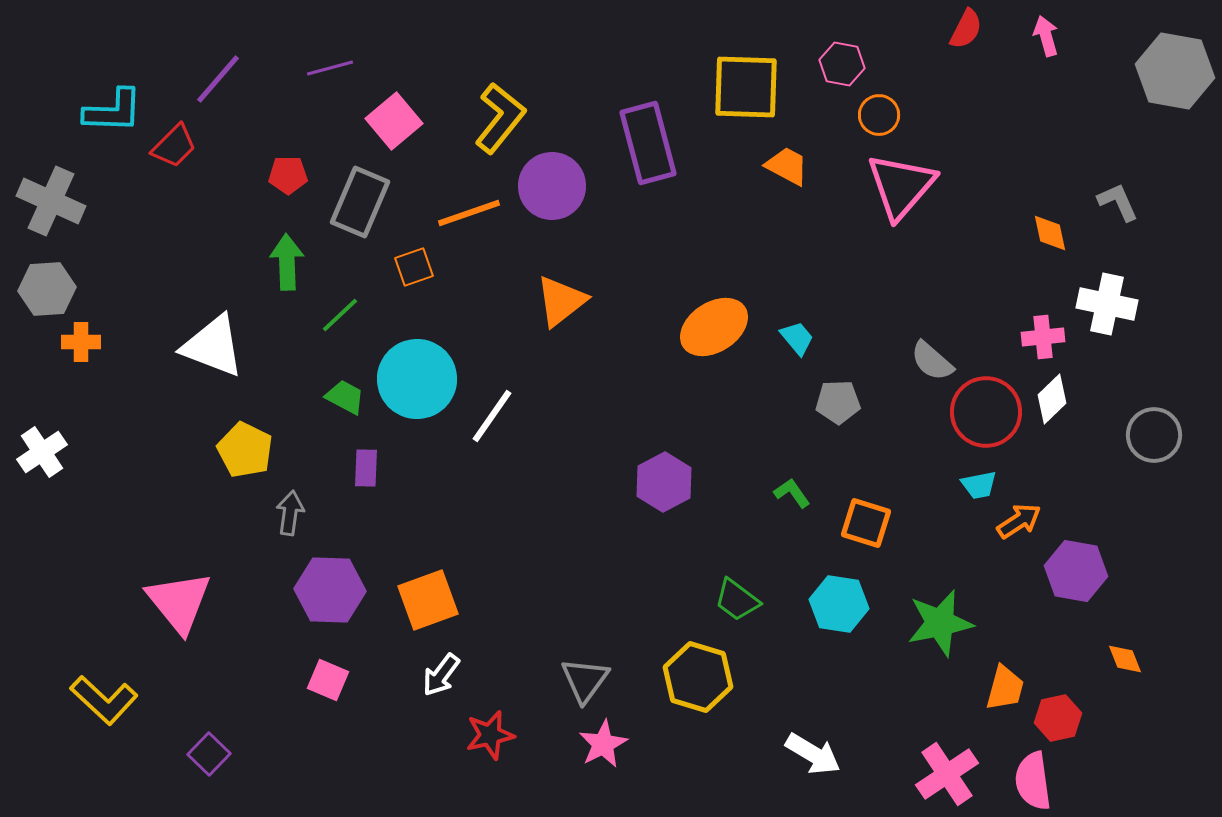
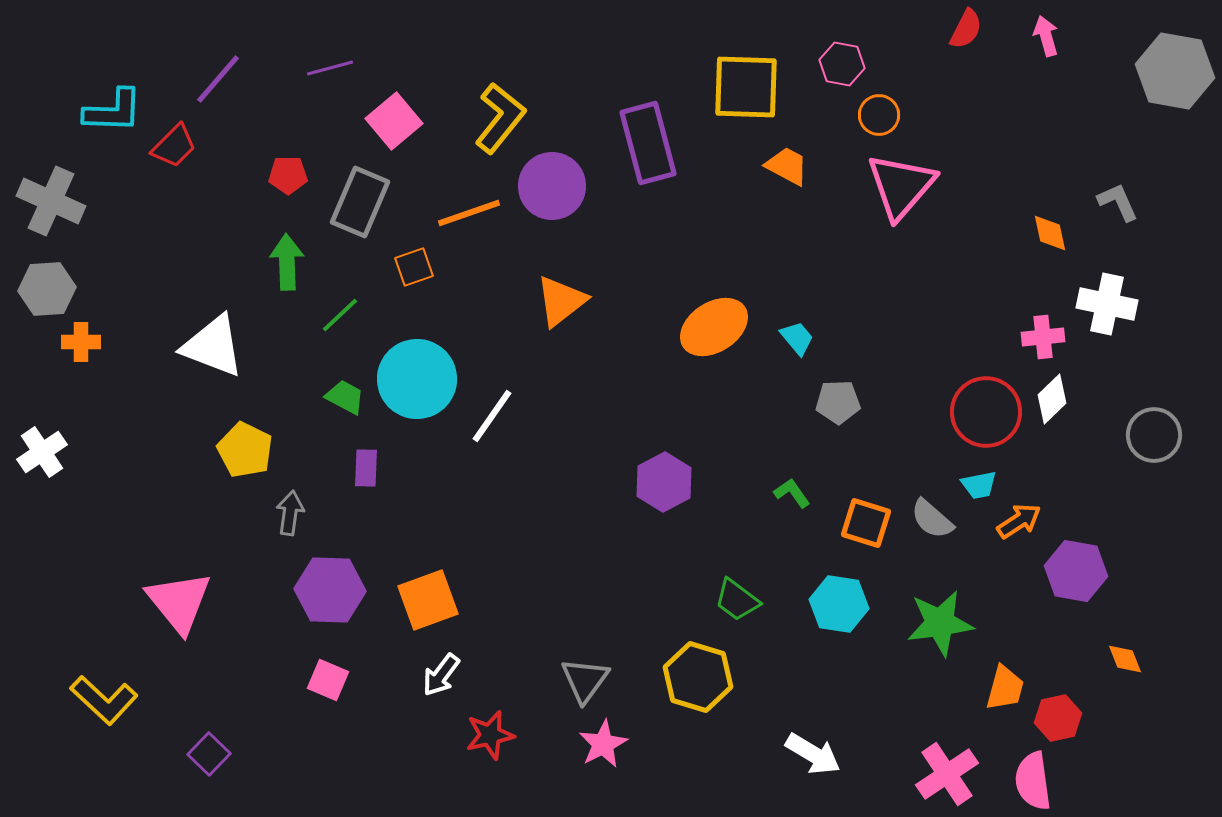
gray semicircle at (932, 361): moved 158 px down
green star at (940, 623): rotated 4 degrees clockwise
